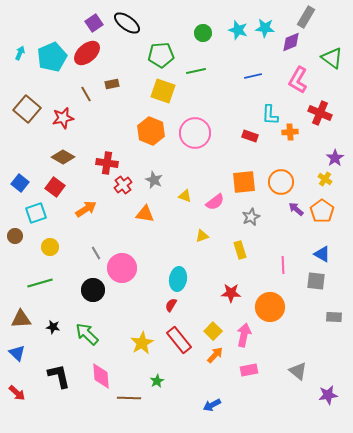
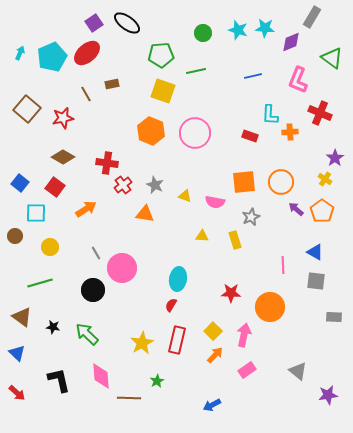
gray rectangle at (306, 17): moved 6 px right
pink L-shape at (298, 80): rotated 8 degrees counterclockwise
gray star at (154, 180): moved 1 px right, 5 px down
pink semicircle at (215, 202): rotated 48 degrees clockwise
cyan square at (36, 213): rotated 20 degrees clockwise
yellow triangle at (202, 236): rotated 24 degrees clockwise
yellow rectangle at (240, 250): moved 5 px left, 10 px up
blue triangle at (322, 254): moved 7 px left, 2 px up
brown triangle at (21, 319): moved 1 px right, 2 px up; rotated 40 degrees clockwise
red rectangle at (179, 340): moved 2 px left; rotated 52 degrees clockwise
pink rectangle at (249, 370): moved 2 px left; rotated 24 degrees counterclockwise
black L-shape at (59, 376): moved 4 px down
